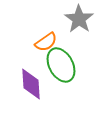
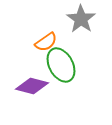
gray star: moved 2 px right
purple diamond: moved 1 px right, 2 px down; rotated 72 degrees counterclockwise
